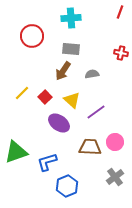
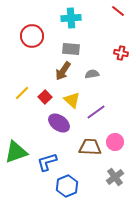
red line: moved 2 px left, 1 px up; rotated 72 degrees counterclockwise
